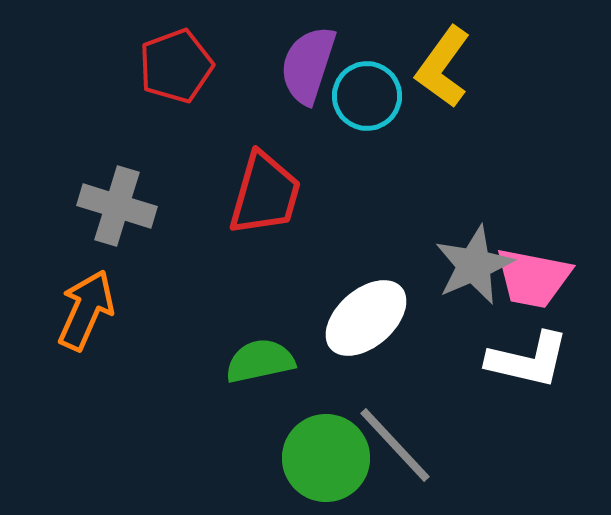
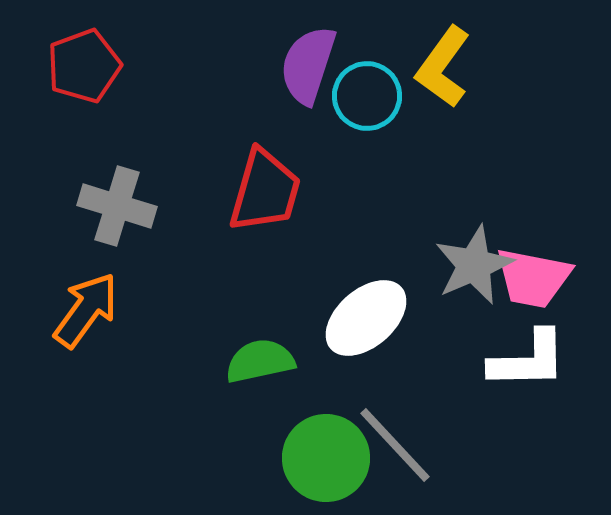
red pentagon: moved 92 px left
red trapezoid: moved 3 px up
orange arrow: rotated 12 degrees clockwise
white L-shape: rotated 14 degrees counterclockwise
